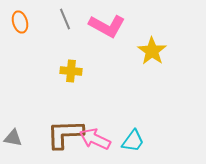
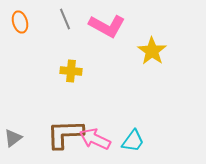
gray triangle: rotated 48 degrees counterclockwise
